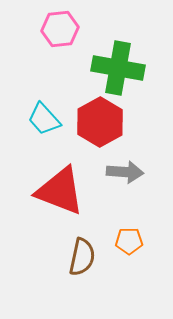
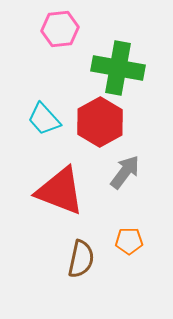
gray arrow: rotated 57 degrees counterclockwise
brown semicircle: moved 1 px left, 2 px down
